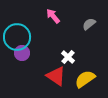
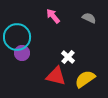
gray semicircle: moved 6 px up; rotated 64 degrees clockwise
red triangle: rotated 20 degrees counterclockwise
